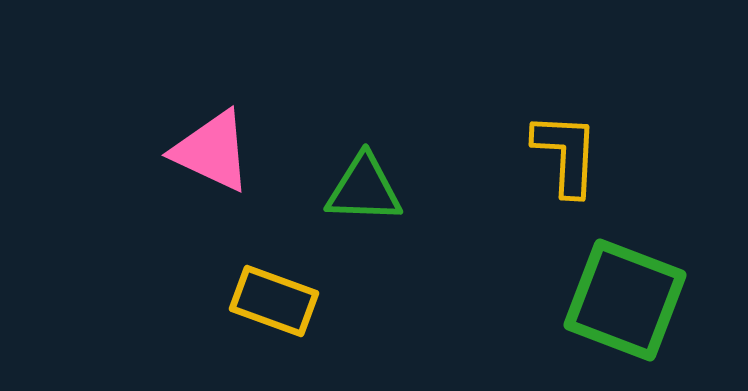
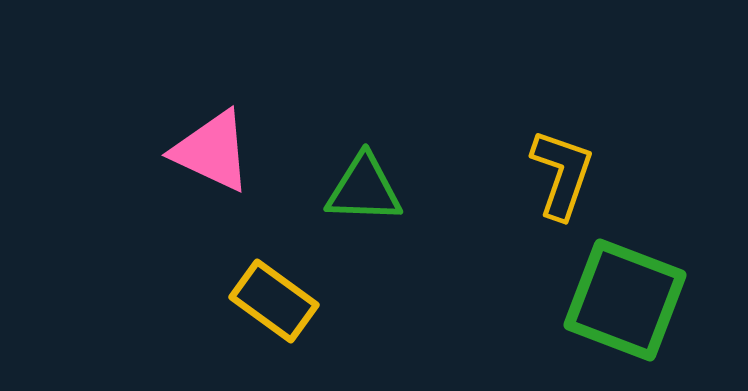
yellow L-shape: moved 4 px left, 20 px down; rotated 16 degrees clockwise
yellow rectangle: rotated 16 degrees clockwise
